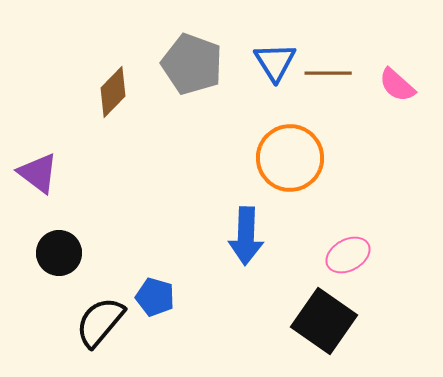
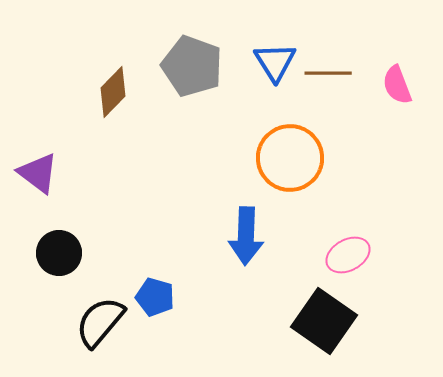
gray pentagon: moved 2 px down
pink semicircle: rotated 27 degrees clockwise
